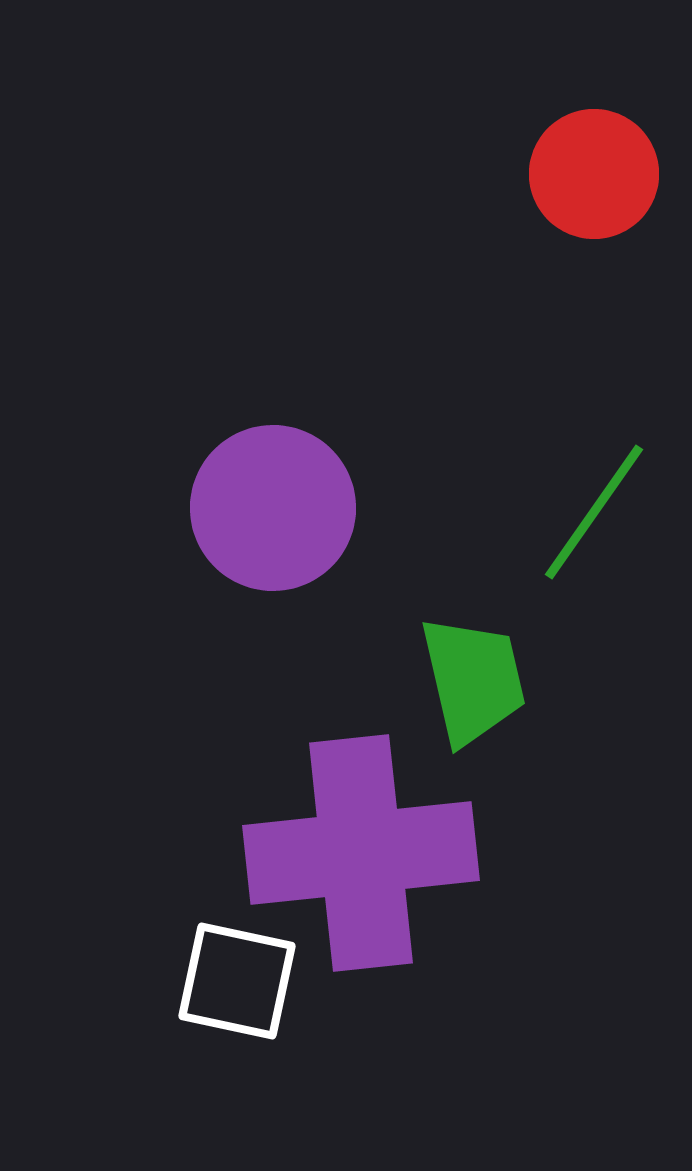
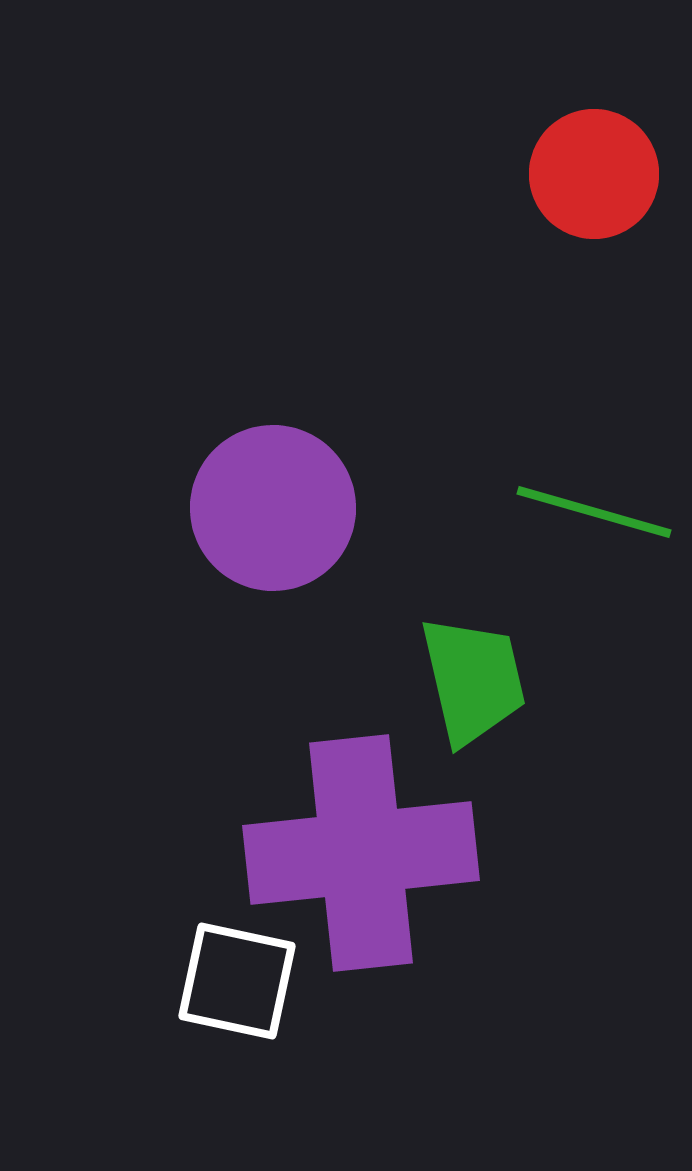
green line: rotated 71 degrees clockwise
